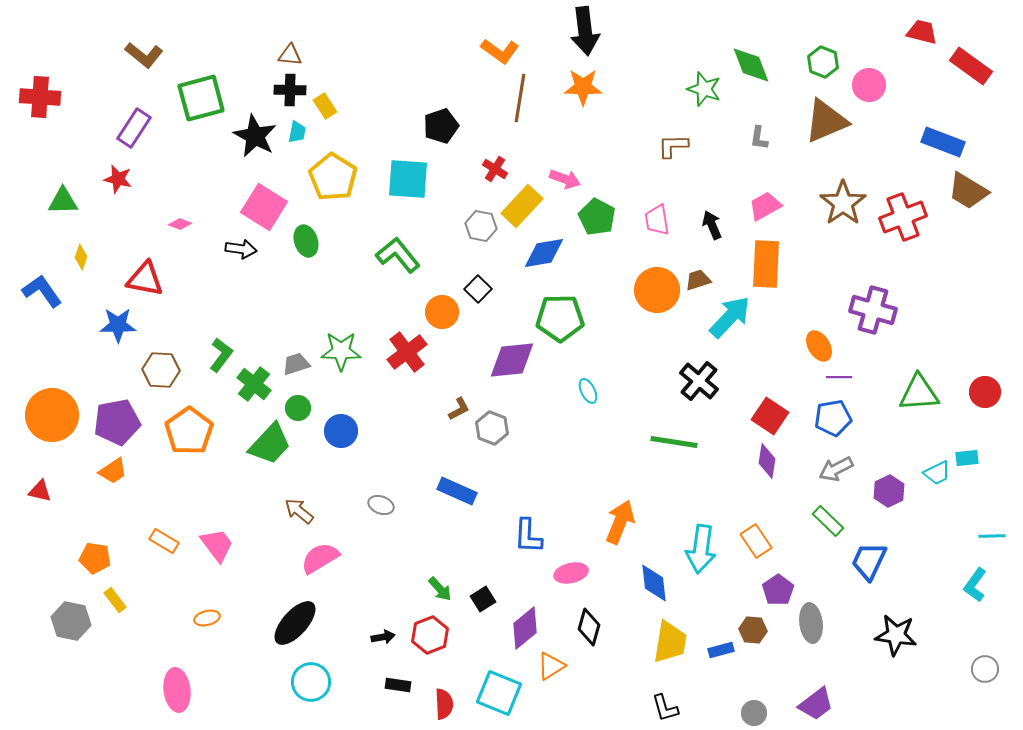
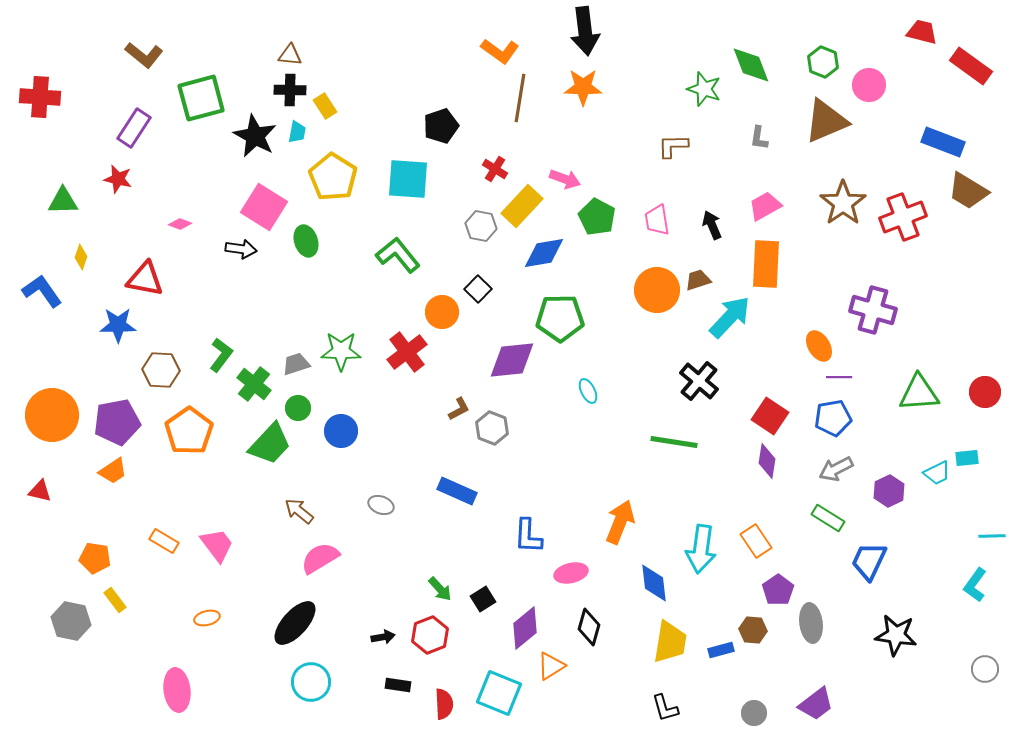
green rectangle at (828, 521): moved 3 px up; rotated 12 degrees counterclockwise
